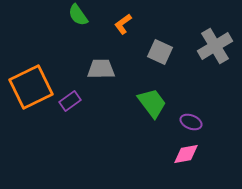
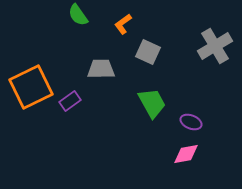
gray square: moved 12 px left
green trapezoid: rotated 8 degrees clockwise
